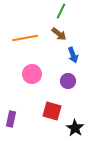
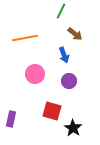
brown arrow: moved 16 px right
blue arrow: moved 9 px left
pink circle: moved 3 px right
purple circle: moved 1 px right
black star: moved 2 px left
